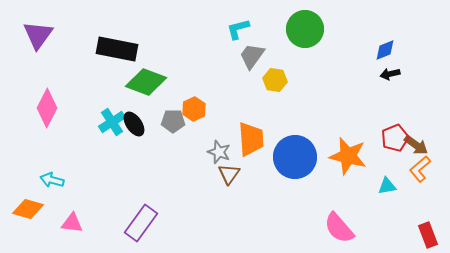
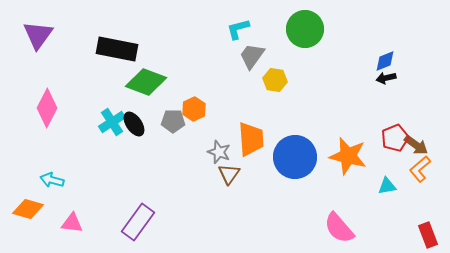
blue diamond: moved 11 px down
black arrow: moved 4 px left, 4 px down
purple rectangle: moved 3 px left, 1 px up
